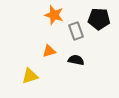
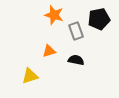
black pentagon: rotated 15 degrees counterclockwise
